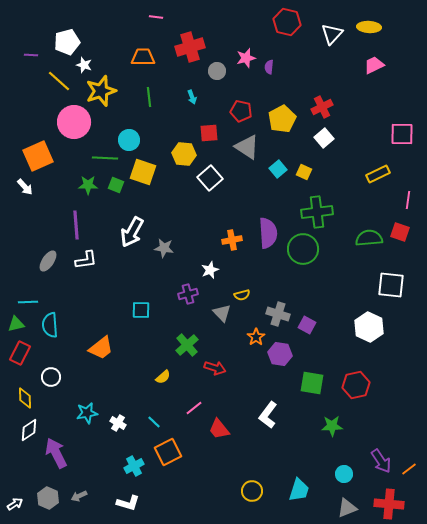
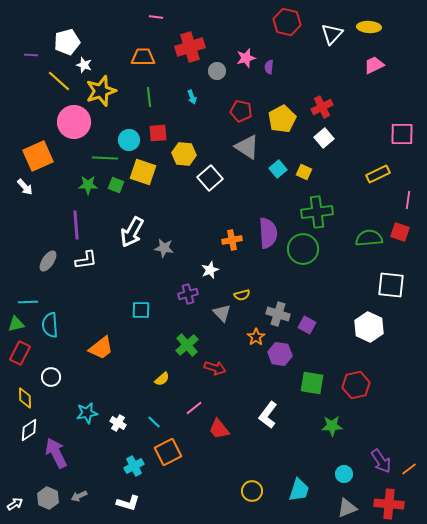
red square at (209, 133): moved 51 px left
yellow semicircle at (163, 377): moved 1 px left, 2 px down
